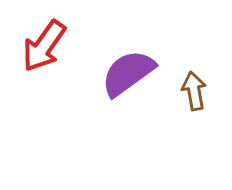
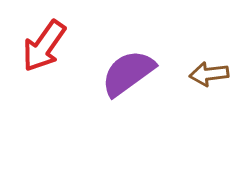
brown arrow: moved 15 px right, 17 px up; rotated 87 degrees counterclockwise
